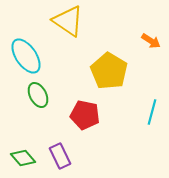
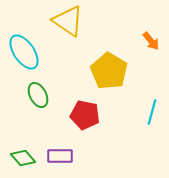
orange arrow: rotated 18 degrees clockwise
cyan ellipse: moved 2 px left, 4 px up
purple rectangle: rotated 65 degrees counterclockwise
